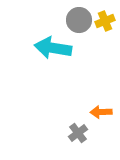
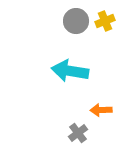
gray circle: moved 3 px left, 1 px down
cyan arrow: moved 17 px right, 23 px down
orange arrow: moved 2 px up
